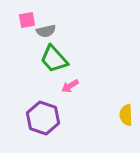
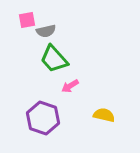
yellow semicircle: moved 22 px left; rotated 105 degrees clockwise
